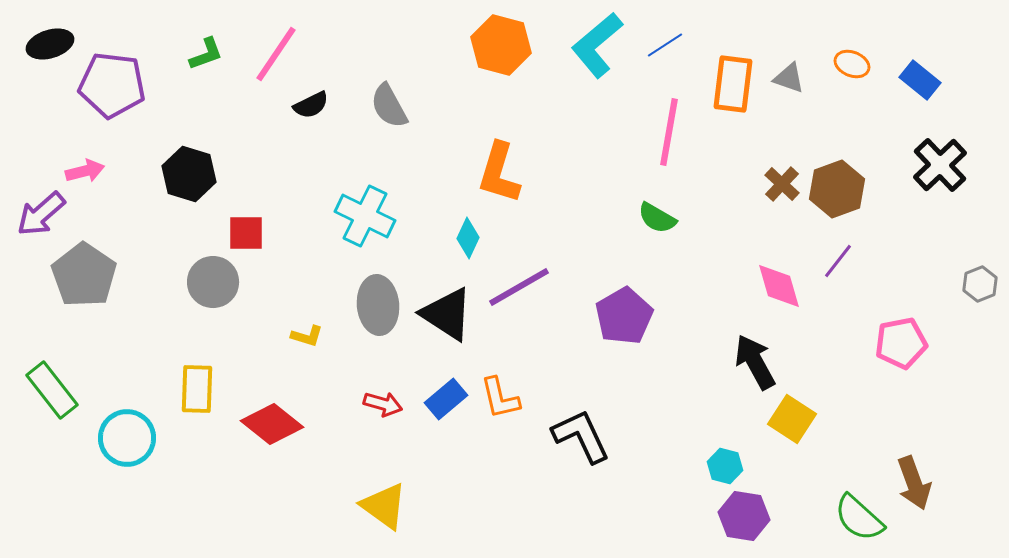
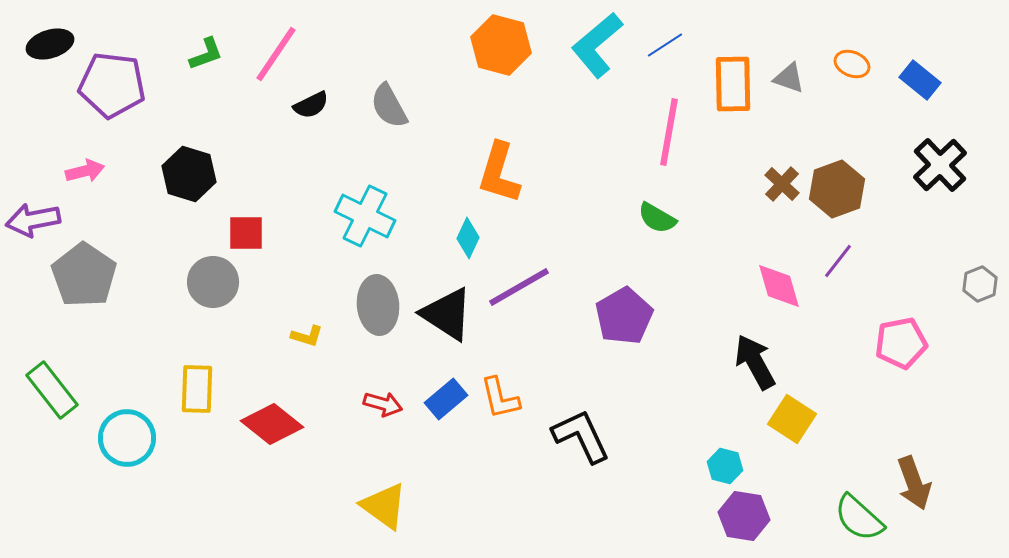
orange rectangle at (733, 84): rotated 8 degrees counterclockwise
purple arrow at (41, 214): moved 8 px left, 6 px down; rotated 30 degrees clockwise
